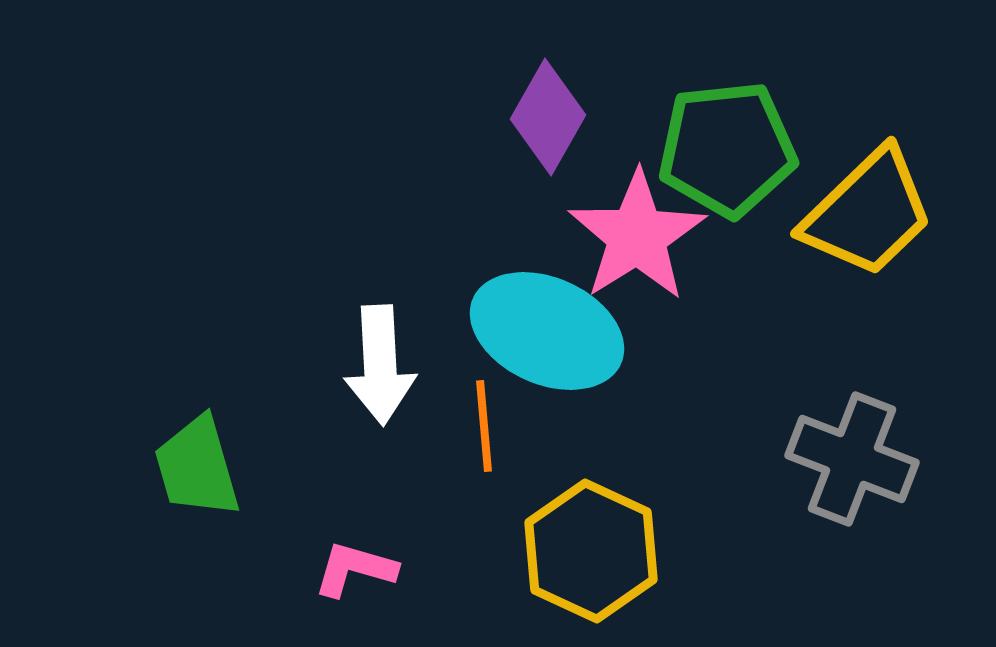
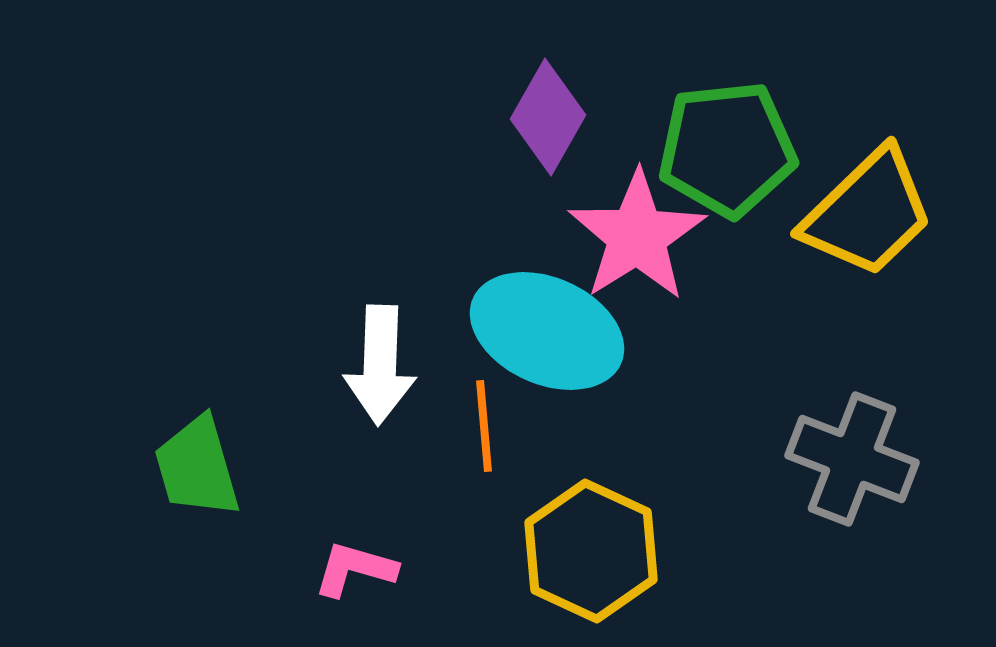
white arrow: rotated 5 degrees clockwise
